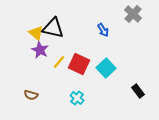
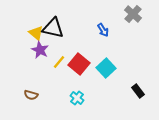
red square: rotated 15 degrees clockwise
